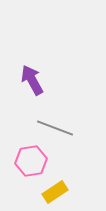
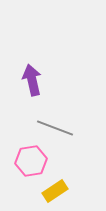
purple arrow: rotated 16 degrees clockwise
yellow rectangle: moved 1 px up
